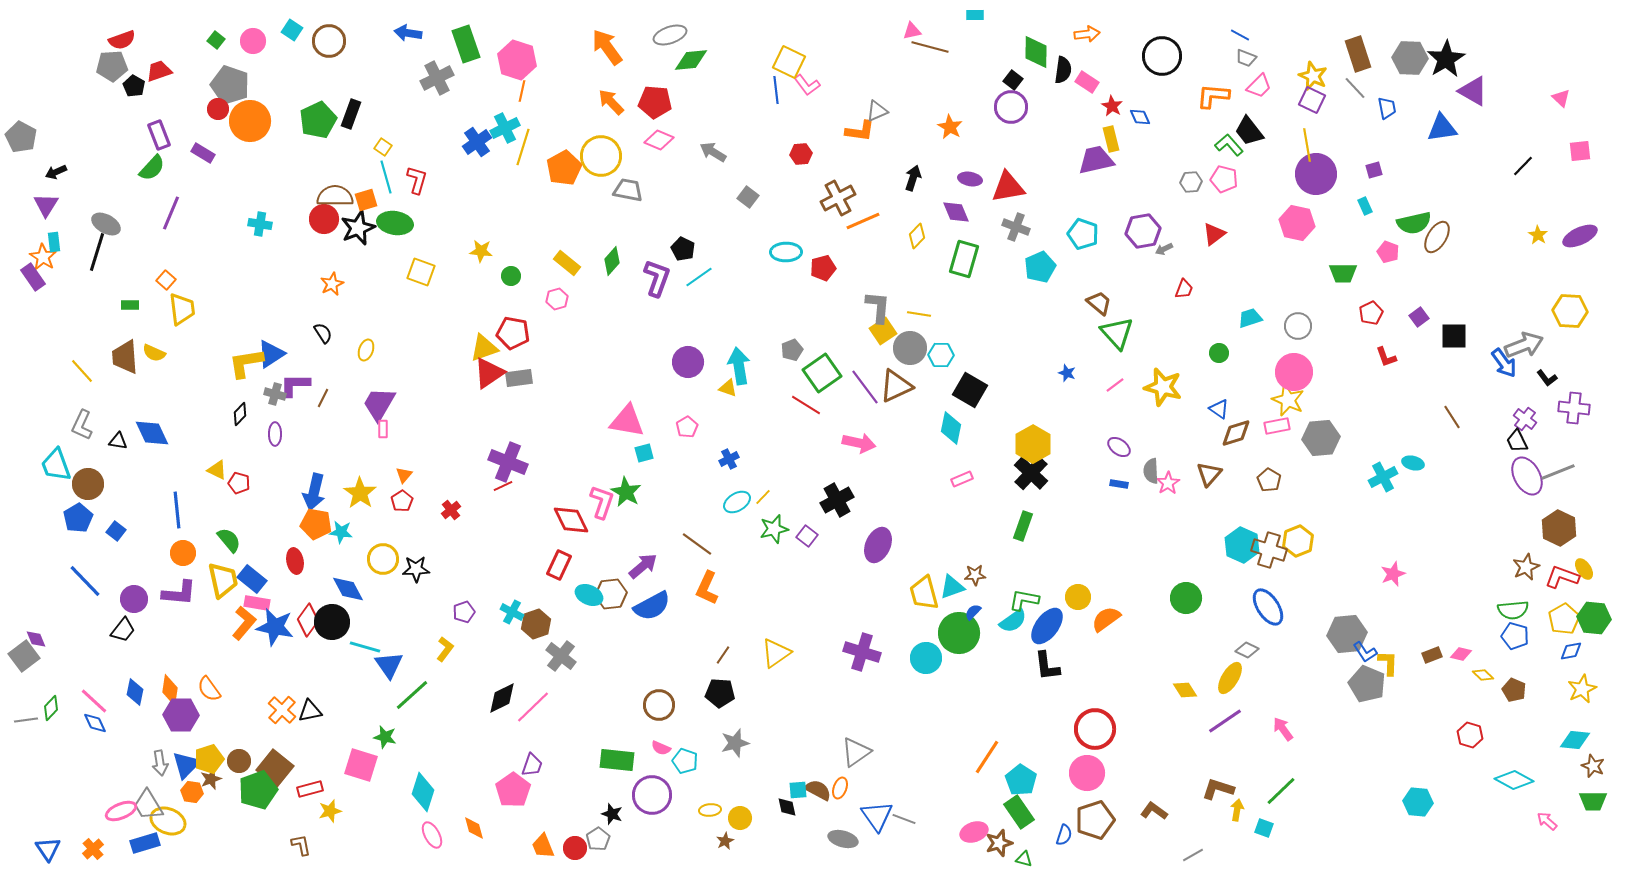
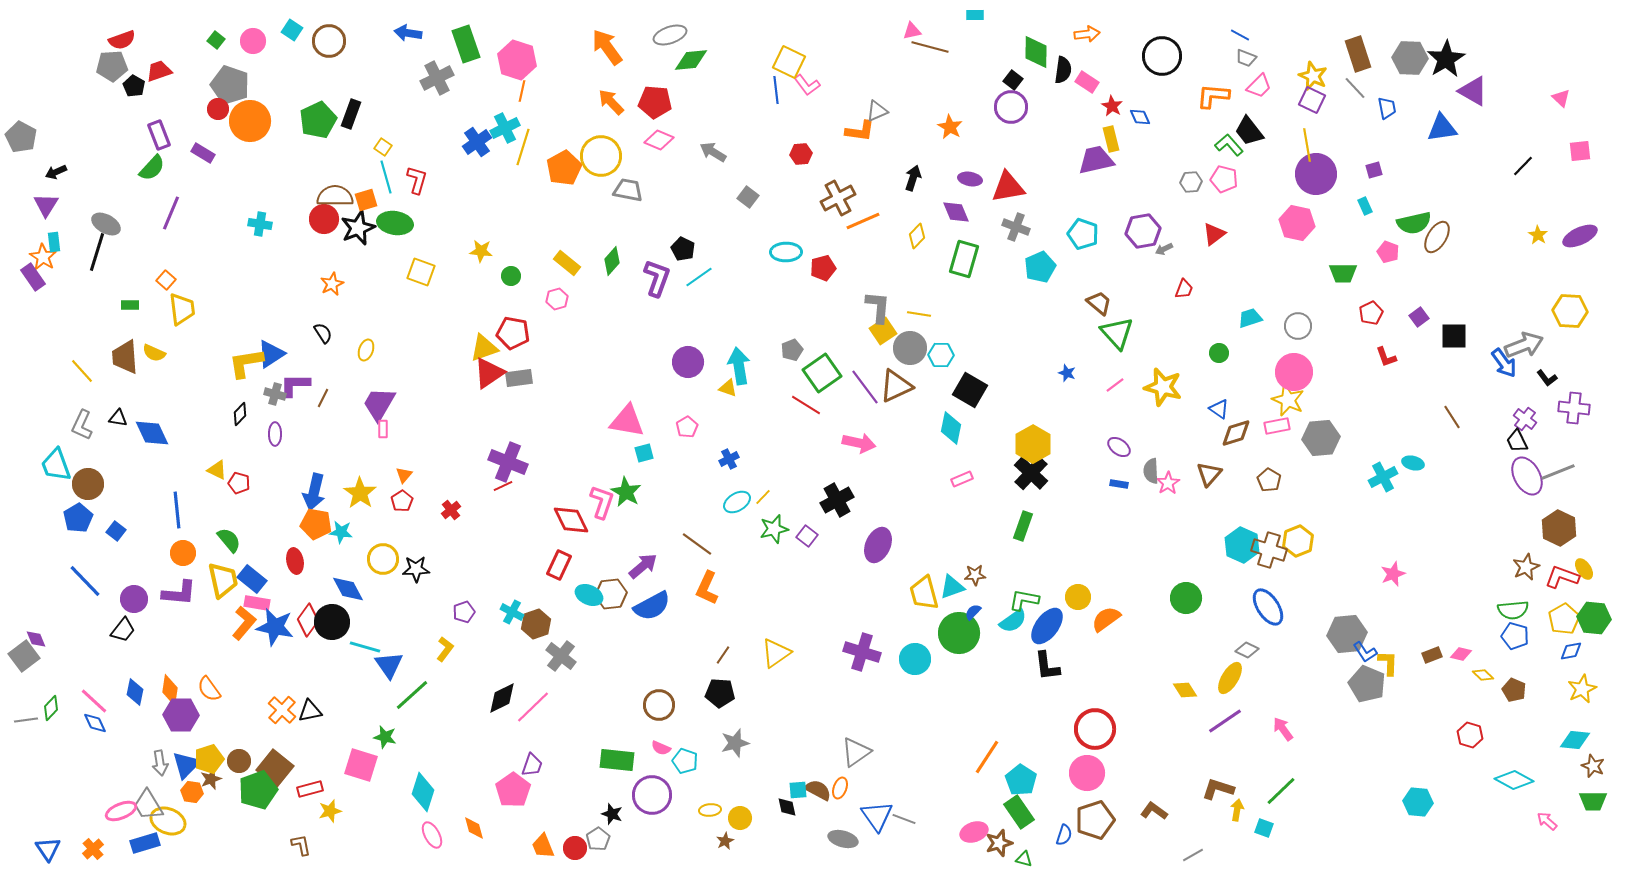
black triangle at (118, 441): moved 23 px up
cyan circle at (926, 658): moved 11 px left, 1 px down
